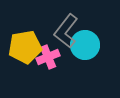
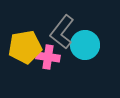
gray L-shape: moved 4 px left, 1 px down
pink cross: rotated 30 degrees clockwise
